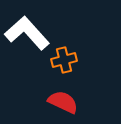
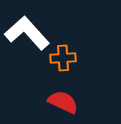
orange cross: moved 1 px left, 2 px up; rotated 10 degrees clockwise
